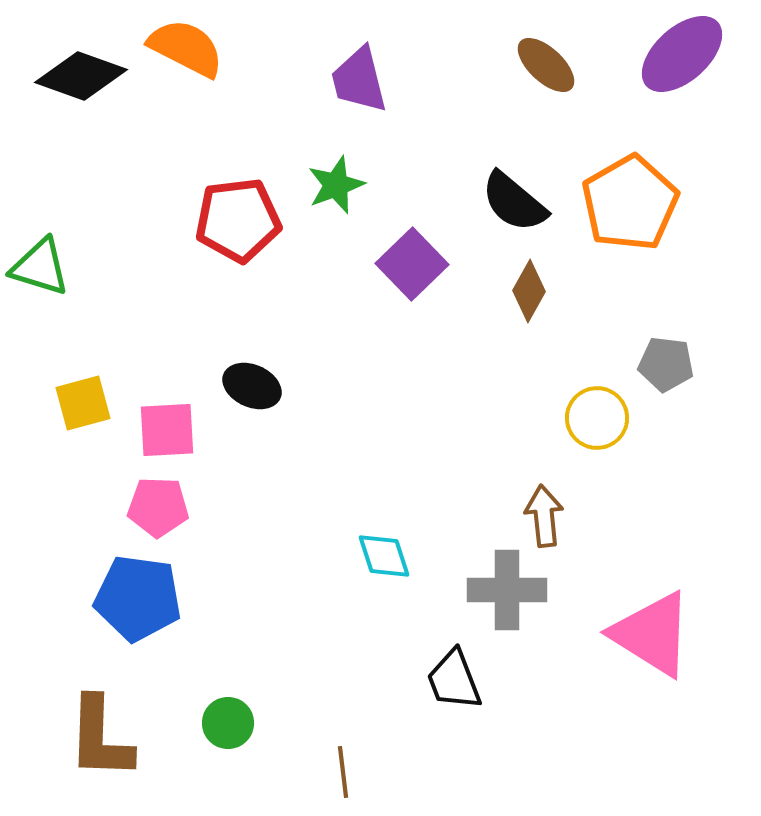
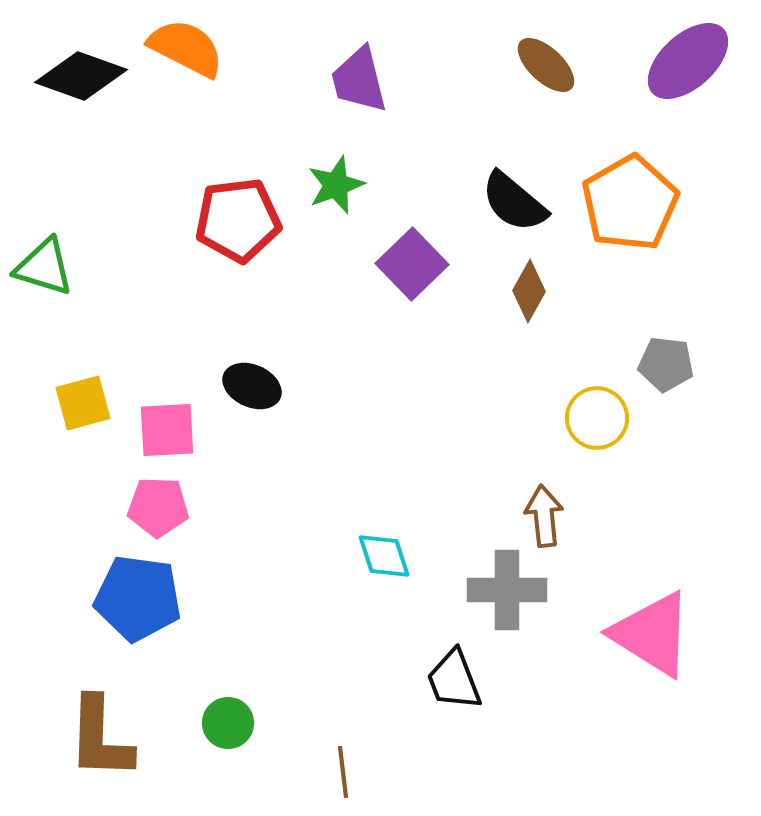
purple ellipse: moved 6 px right, 7 px down
green triangle: moved 4 px right
